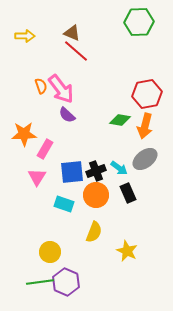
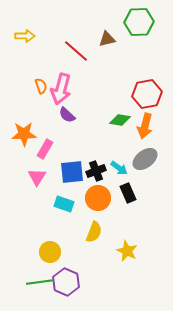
brown triangle: moved 35 px right, 6 px down; rotated 36 degrees counterclockwise
pink arrow: rotated 52 degrees clockwise
orange circle: moved 2 px right, 3 px down
